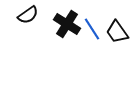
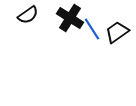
black cross: moved 3 px right, 6 px up
black trapezoid: rotated 90 degrees clockwise
